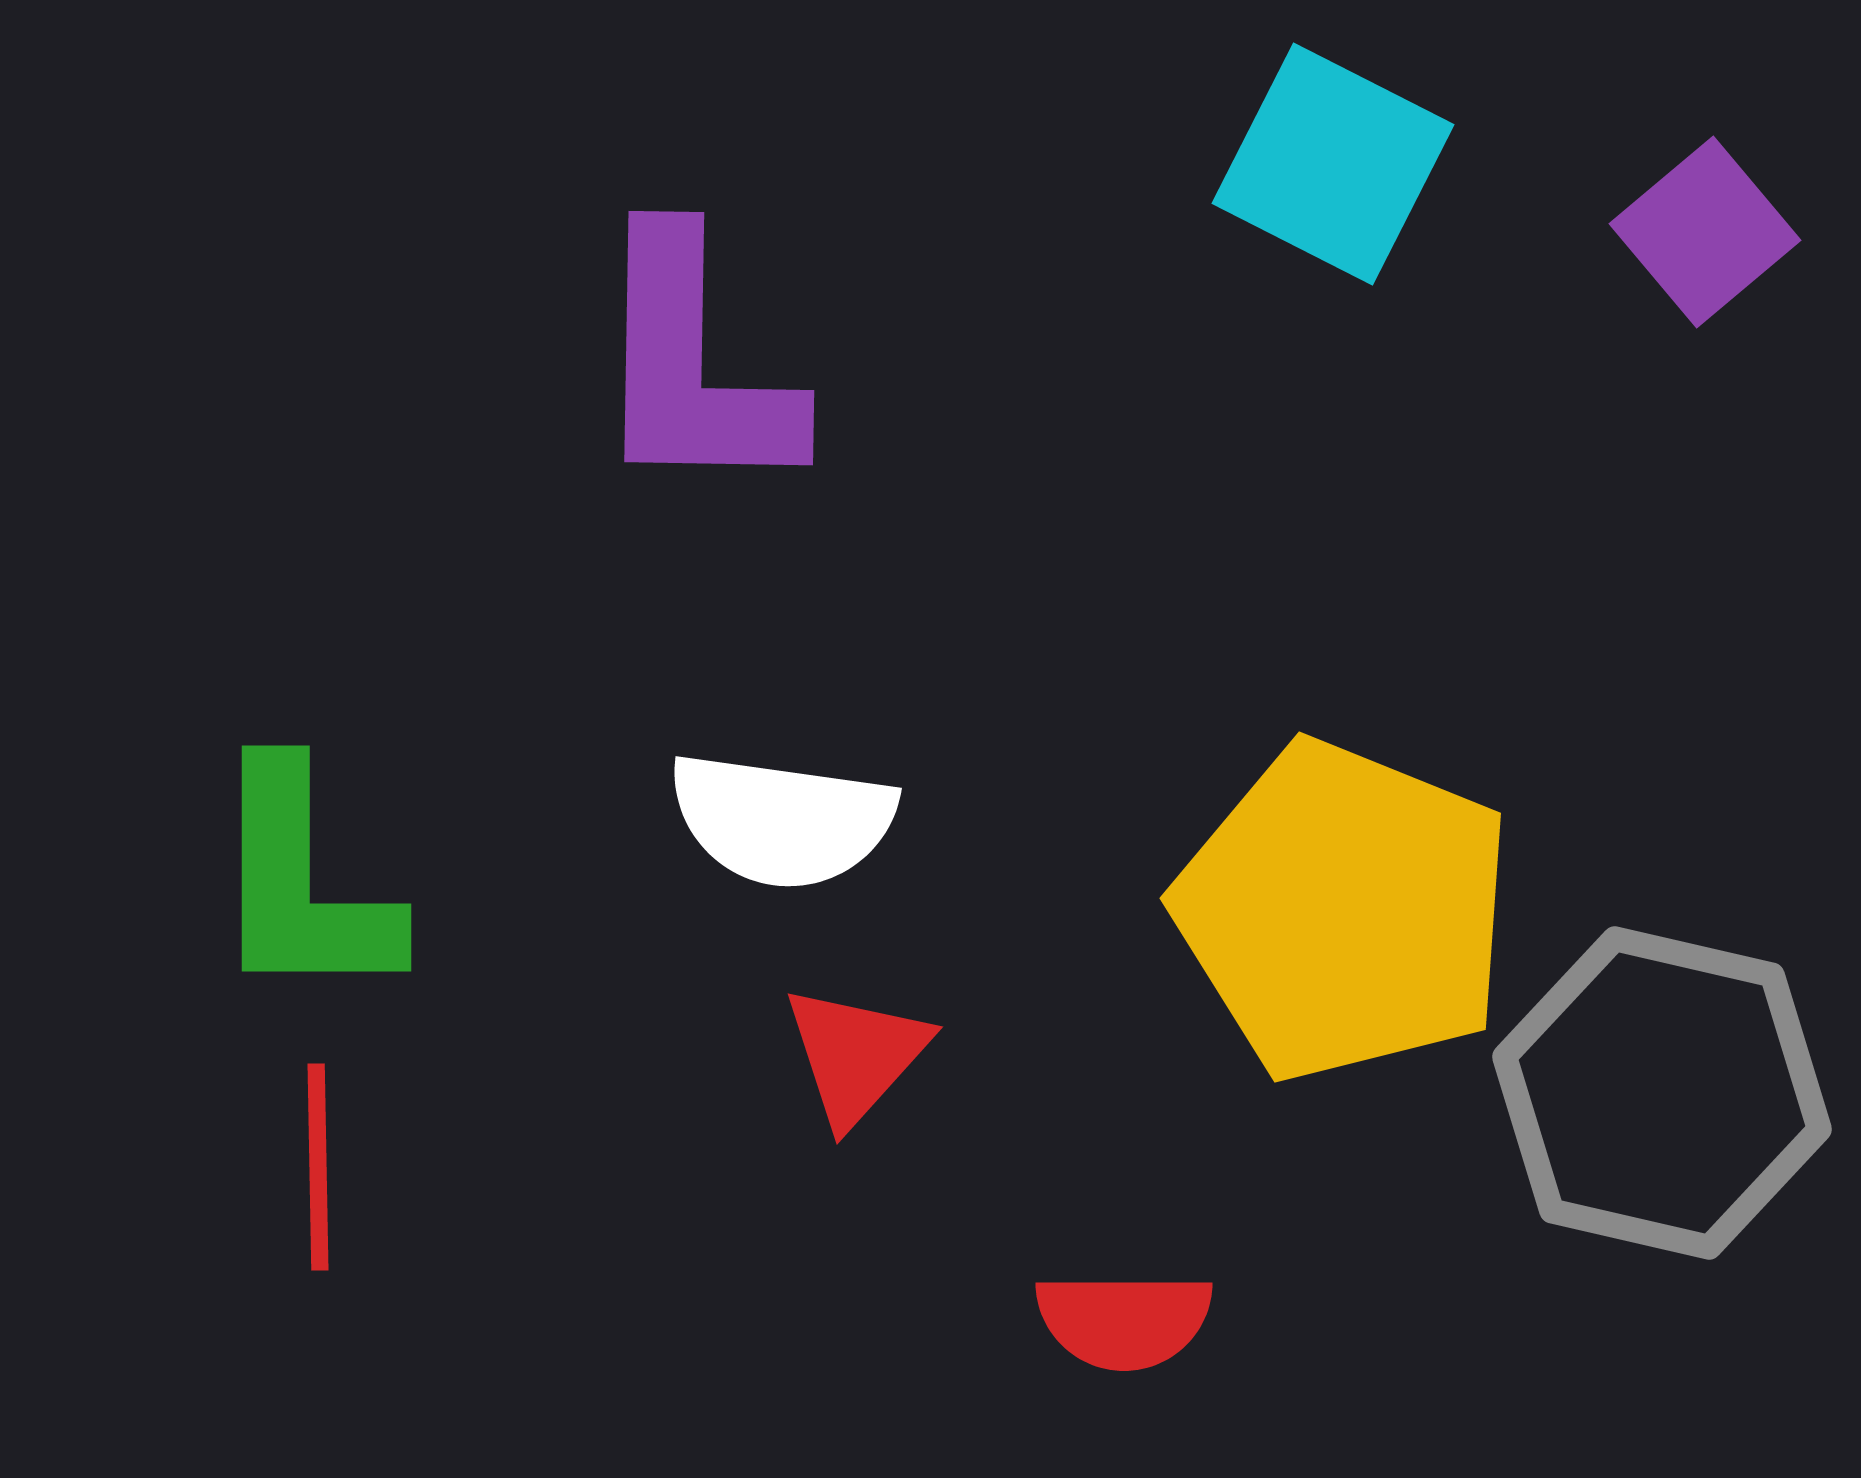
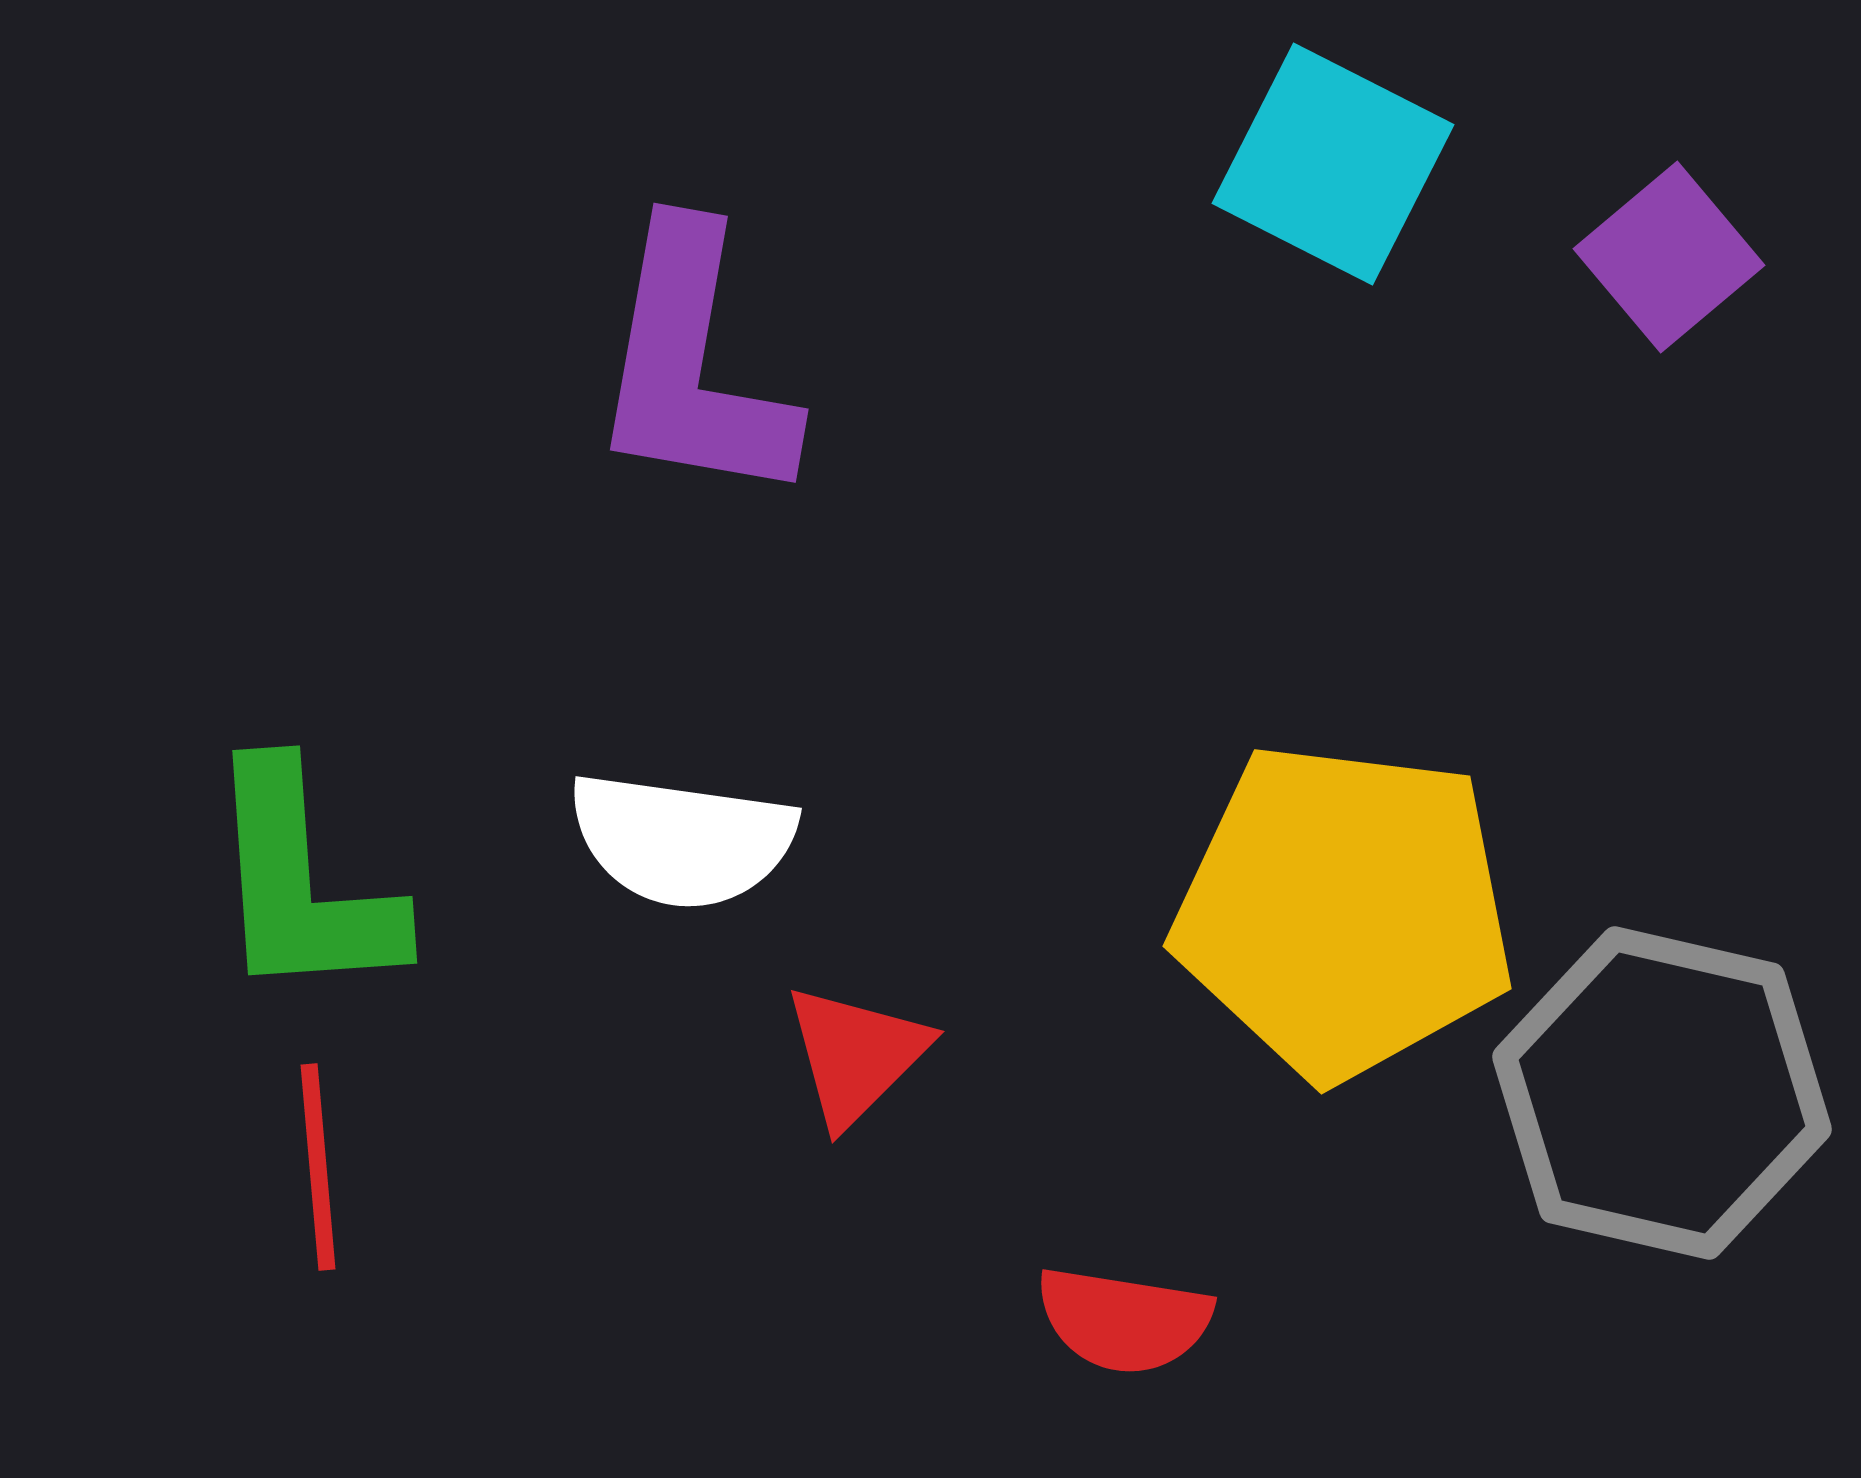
purple square: moved 36 px left, 25 px down
purple L-shape: rotated 9 degrees clockwise
white semicircle: moved 100 px left, 20 px down
green L-shape: rotated 4 degrees counterclockwise
yellow pentagon: rotated 15 degrees counterclockwise
red triangle: rotated 3 degrees clockwise
red line: rotated 4 degrees counterclockwise
red semicircle: rotated 9 degrees clockwise
